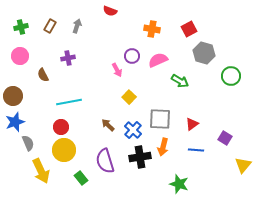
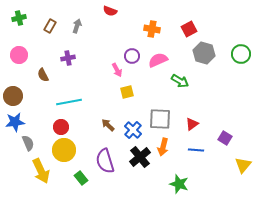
green cross: moved 2 px left, 9 px up
pink circle: moved 1 px left, 1 px up
green circle: moved 10 px right, 22 px up
yellow square: moved 2 px left, 5 px up; rotated 32 degrees clockwise
blue star: rotated 12 degrees clockwise
black cross: rotated 30 degrees counterclockwise
